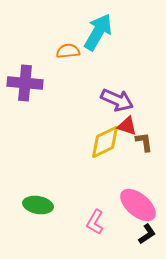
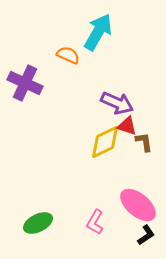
orange semicircle: moved 4 px down; rotated 30 degrees clockwise
purple cross: rotated 20 degrees clockwise
purple arrow: moved 3 px down
green ellipse: moved 18 px down; rotated 36 degrees counterclockwise
black L-shape: moved 1 px left, 1 px down
